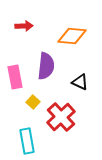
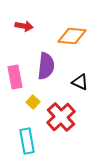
red arrow: rotated 12 degrees clockwise
